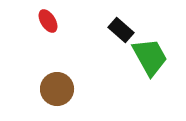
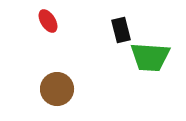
black rectangle: rotated 35 degrees clockwise
green trapezoid: rotated 123 degrees clockwise
